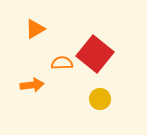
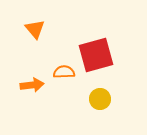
orange triangle: rotated 40 degrees counterclockwise
red square: moved 1 px right, 1 px down; rotated 36 degrees clockwise
orange semicircle: moved 2 px right, 9 px down
